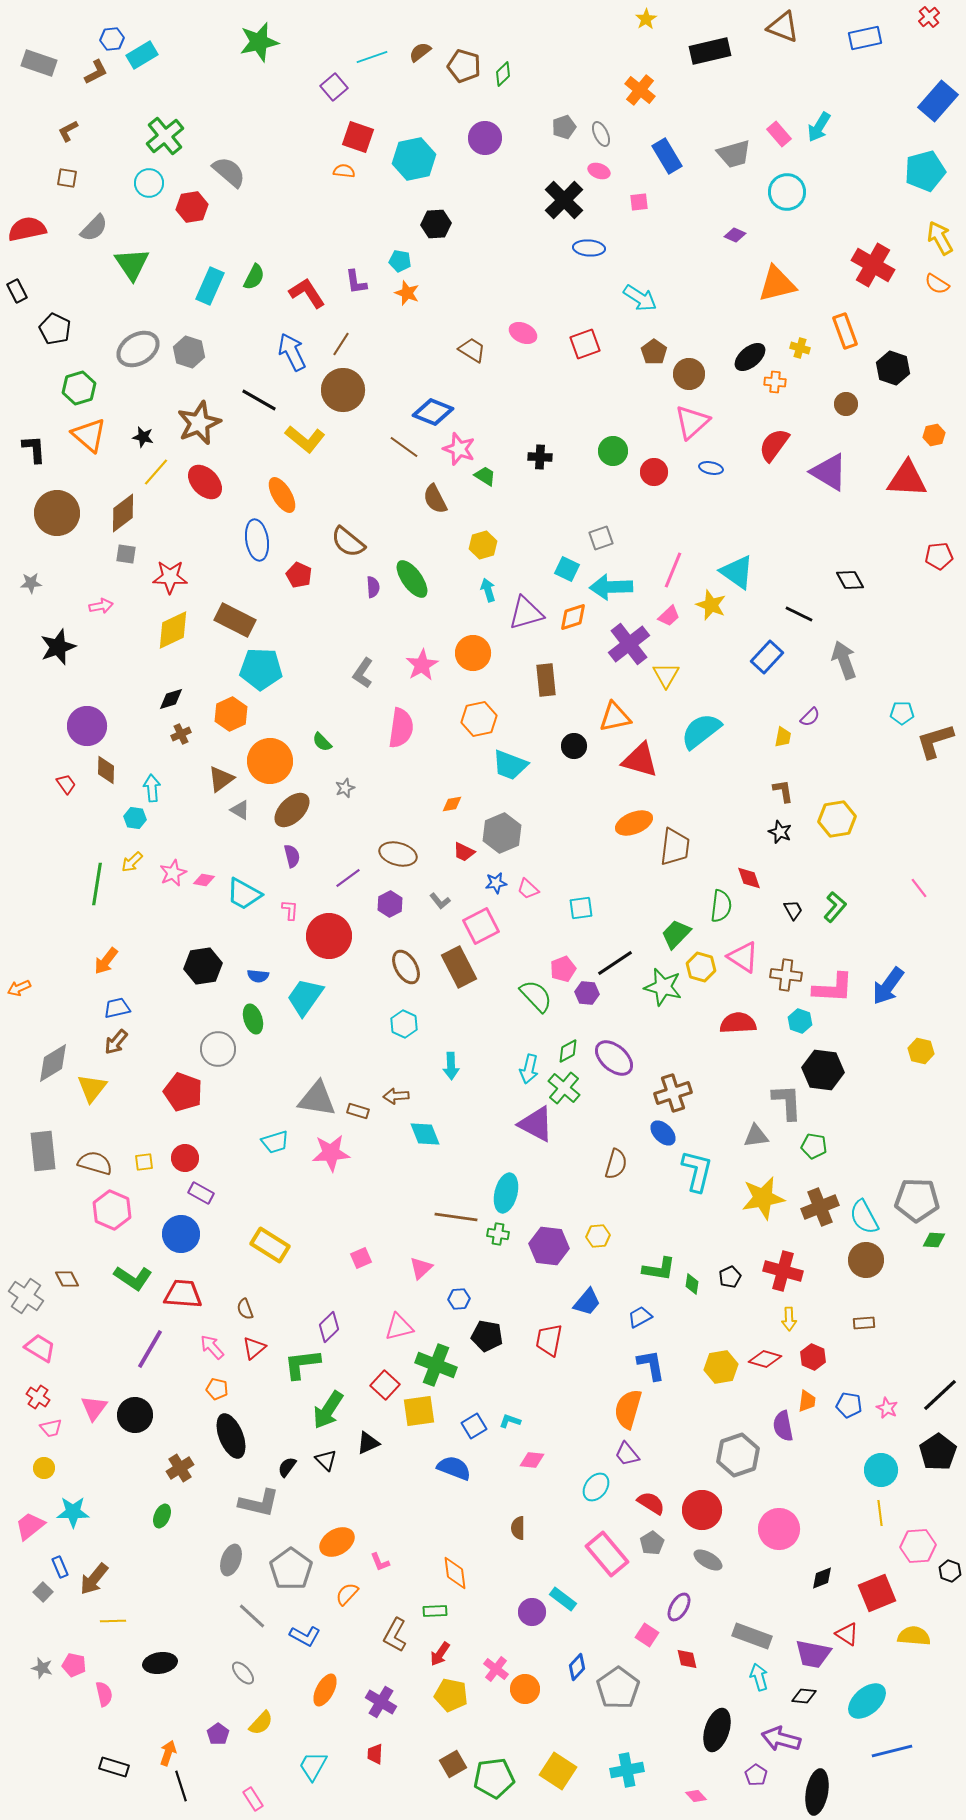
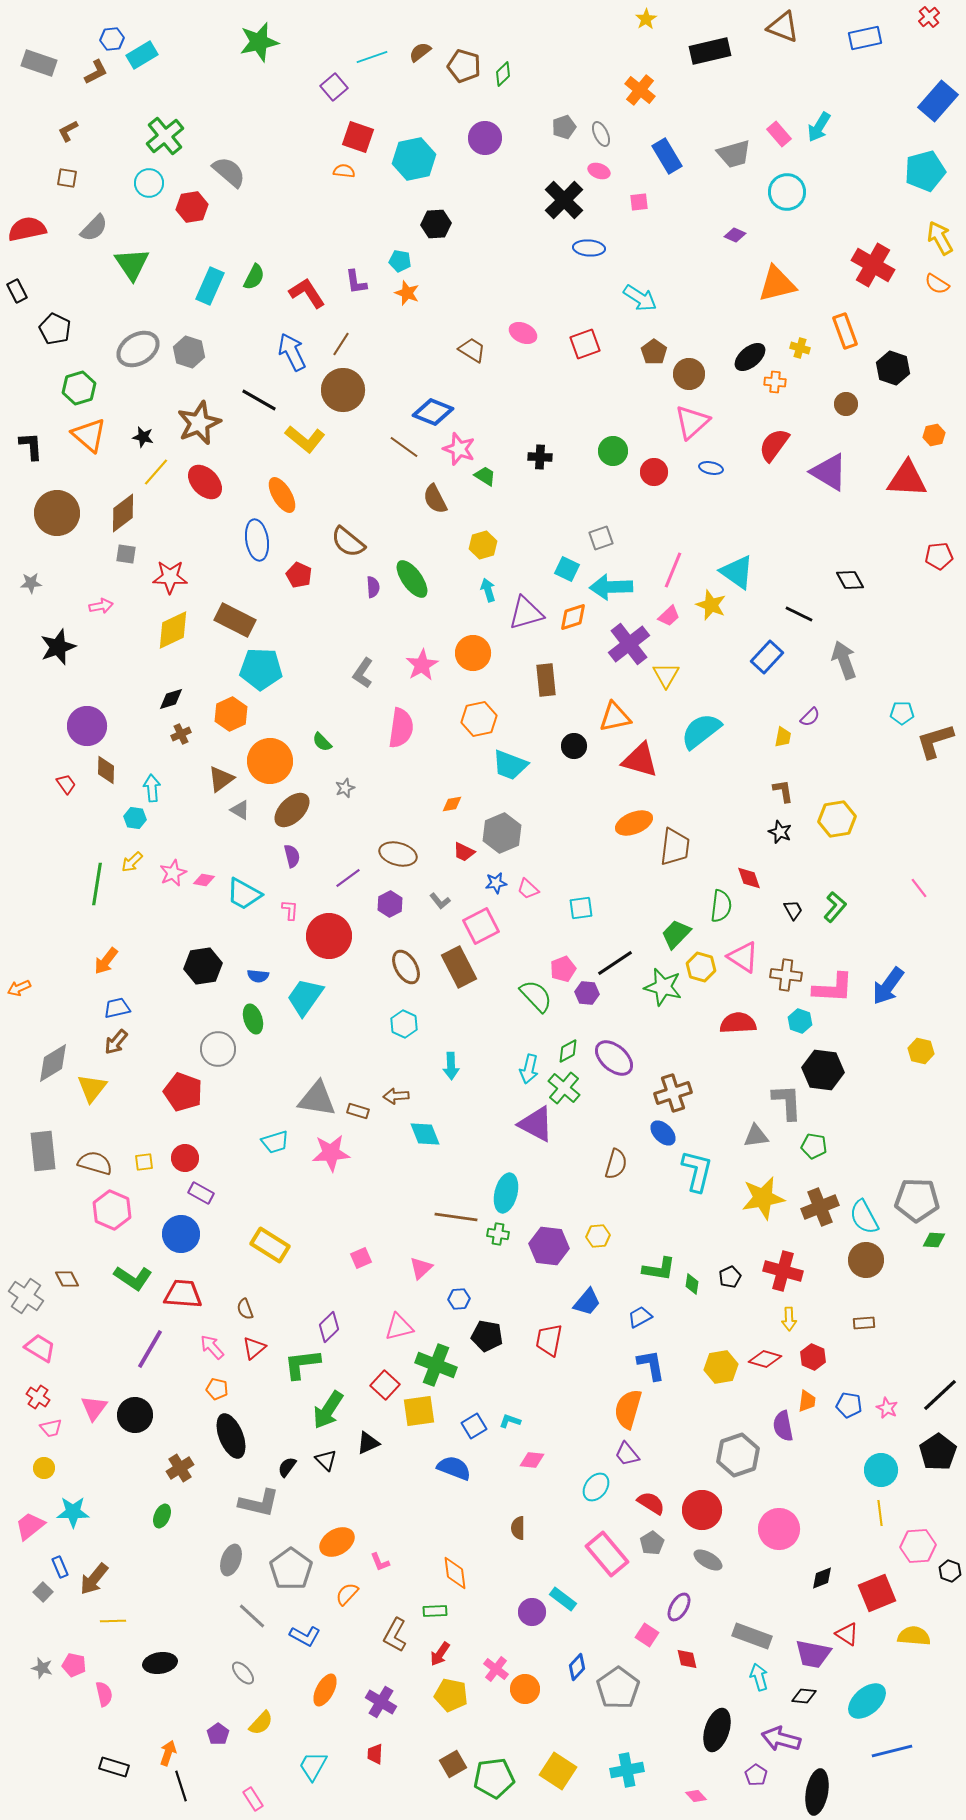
black L-shape at (34, 449): moved 3 px left, 3 px up
